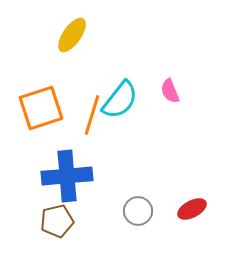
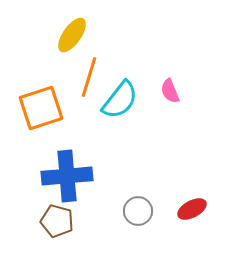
orange line: moved 3 px left, 38 px up
brown pentagon: rotated 28 degrees clockwise
